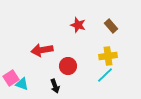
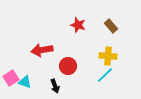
yellow cross: rotated 12 degrees clockwise
cyan triangle: moved 3 px right, 2 px up
